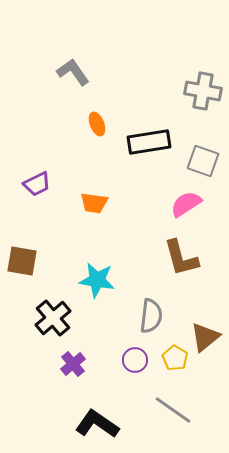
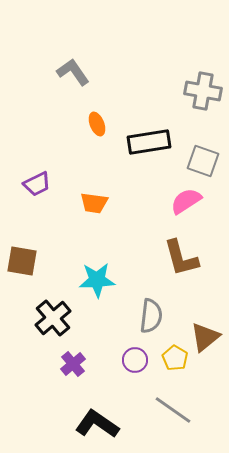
pink semicircle: moved 3 px up
cyan star: rotated 12 degrees counterclockwise
